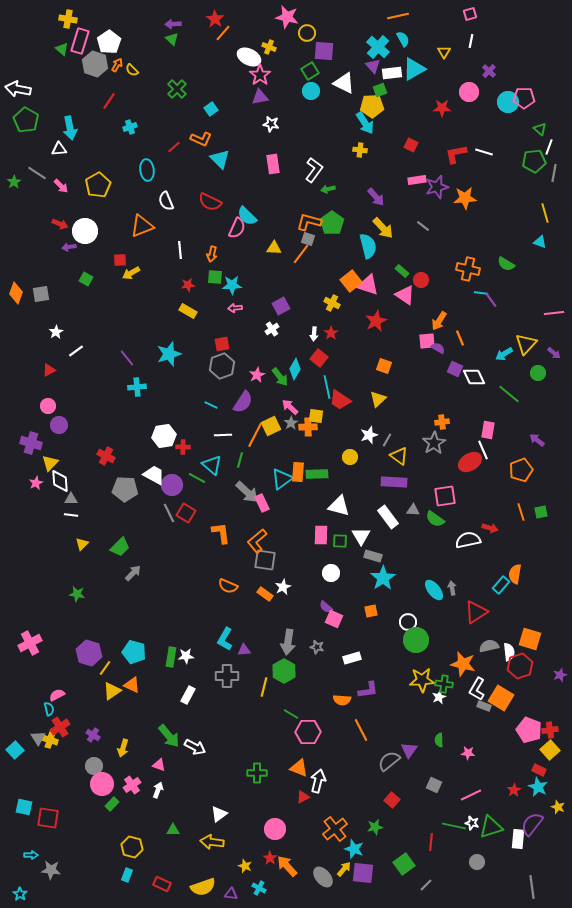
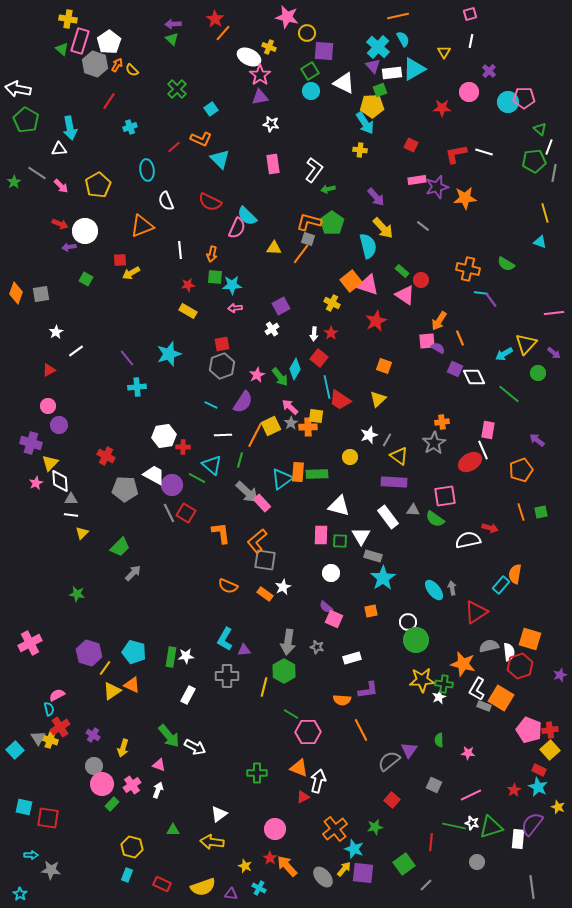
pink rectangle at (262, 503): rotated 18 degrees counterclockwise
yellow triangle at (82, 544): moved 11 px up
